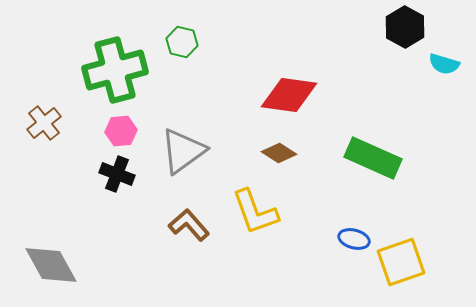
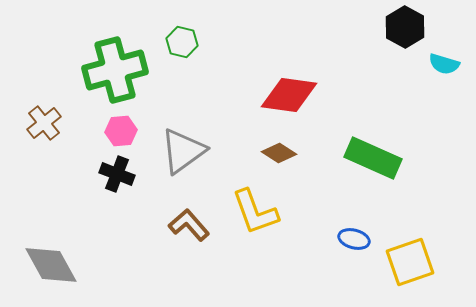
yellow square: moved 9 px right
